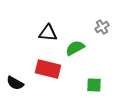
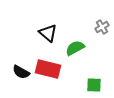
black triangle: rotated 36 degrees clockwise
black semicircle: moved 6 px right, 11 px up
